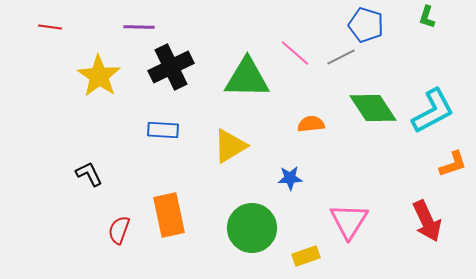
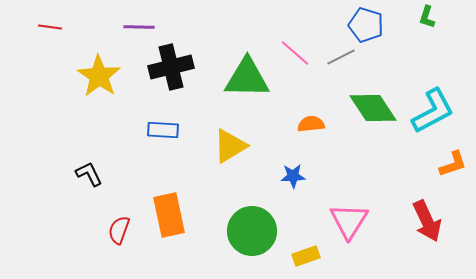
black cross: rotated 12 degrees clockwise
blue star: moved 3 px right, 2 px up
green circle: moved 3 px down
